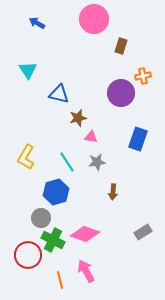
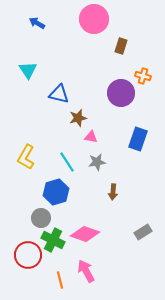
orange cross: rotated 28 degrees clockwise
